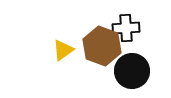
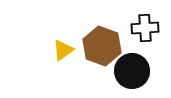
black cross: moved 19 px right
